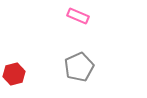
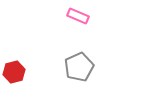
red hexagon: moved 2 px up
